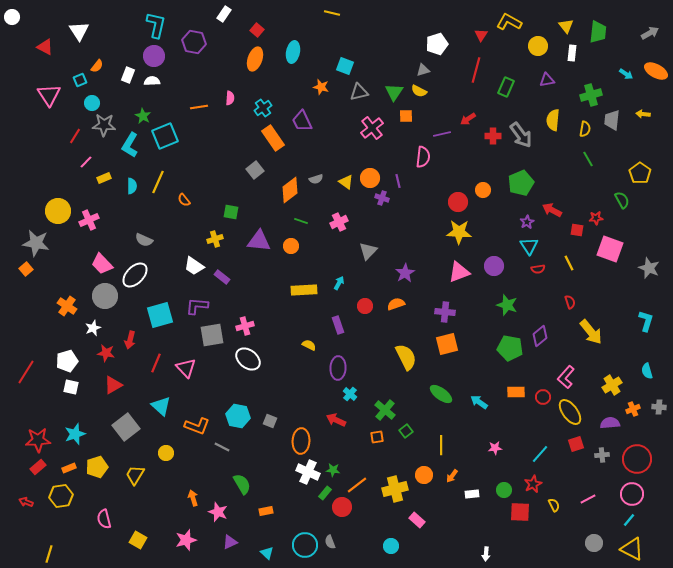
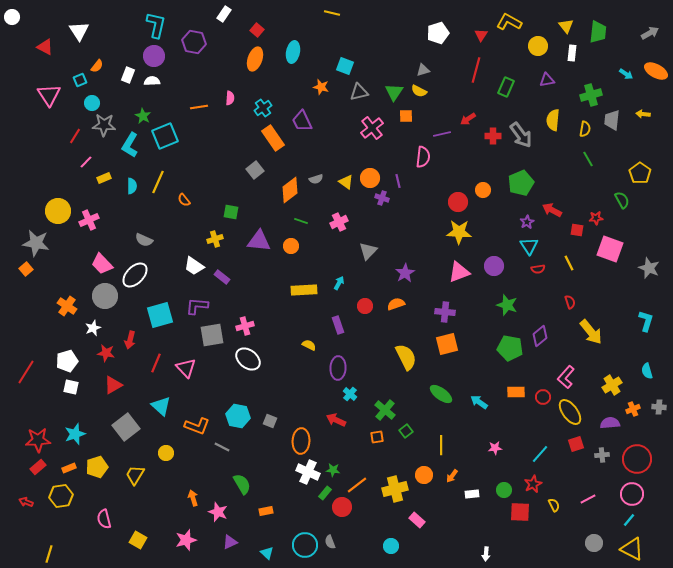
white pentagon at (437, 44): moved 1 px right, 11 px up
